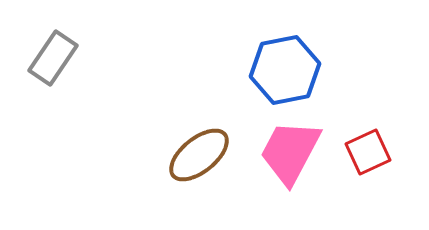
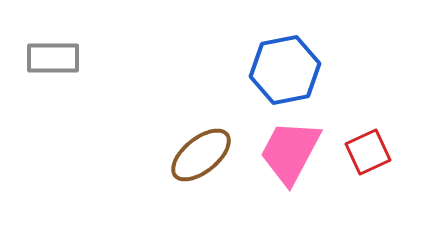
gray rectangle: rotated 56 degrees clockwise
brown ellipse: moved 2 px right
